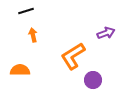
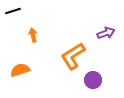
black line: moved 13 px left
orange semicircle: rotated 18 degrees counterclockwise
